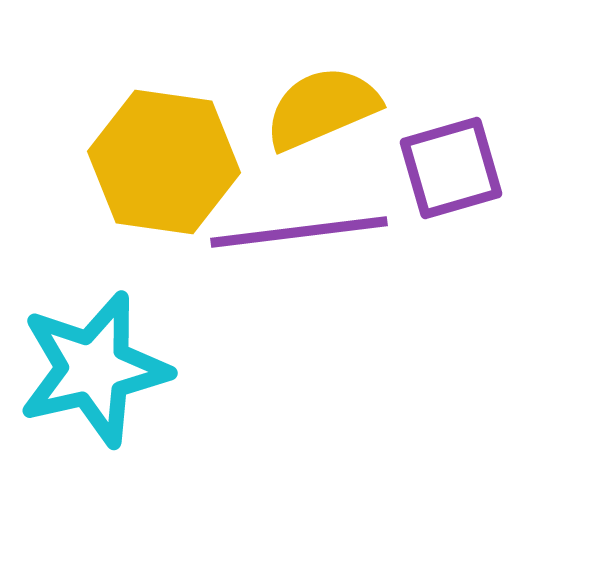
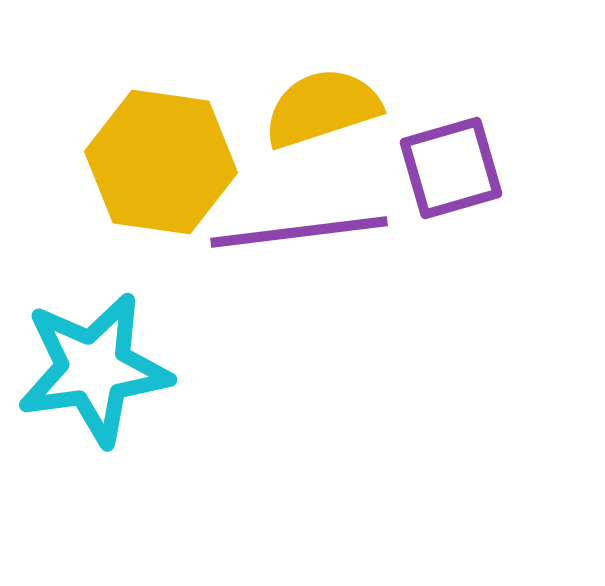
yellow semicircle: rotated 5 degrees clockwise
yellow hexagon: moved 3 px left
cyan star: rotated 5 degrees clockwise
